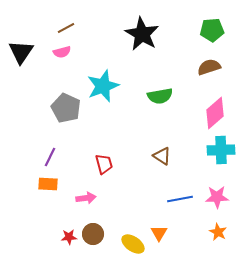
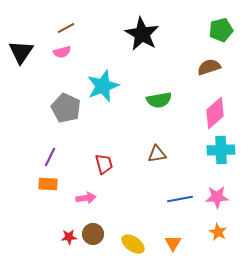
green pentagon: moved 9 px right; rotated 10 degrees counterclockwise
green semicircle: moved 1 px left, 4 px down
brown triangle: moved 5 px left, 2 px up; rotated 42 degrees counterclockwise
orange triangle: moved 14 px right, 10 px down
